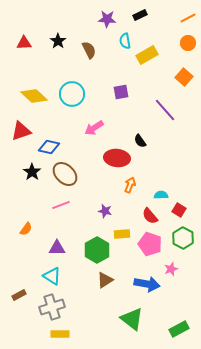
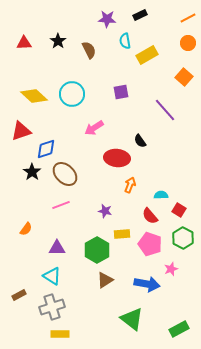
blue diamond at (49, 147): moved 3 px left, 2 px down; rotated 30 degrees counterclockwise
